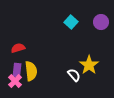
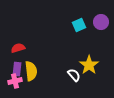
cyan square: moved 8 px right, 3 px down; rotated 24 degrees clockwise
purple rectangle: moved 1 px up
pink cross: rotated 32 degrees clockwise
